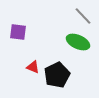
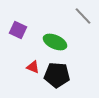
purple square: moved 2 px up; rotated 18 degrees clockwise
green ellipse: moved 23 px left
black pentagon: rotated 30 degrees clockwise
